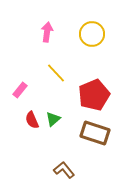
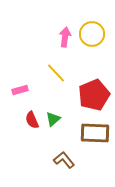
pink arrow: moved 18 px right, 5 px down
pink rectangle: rotated 35 degrees clockwise
brown rectangle: rotated 16 degrees counterclockwise
brown L-shape: moved 10 px up
